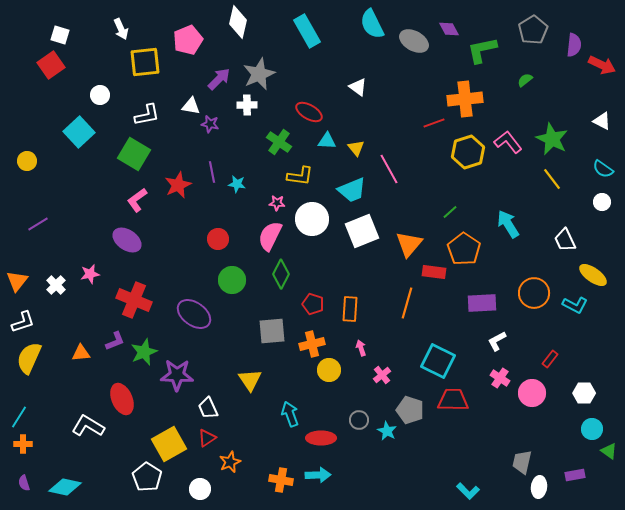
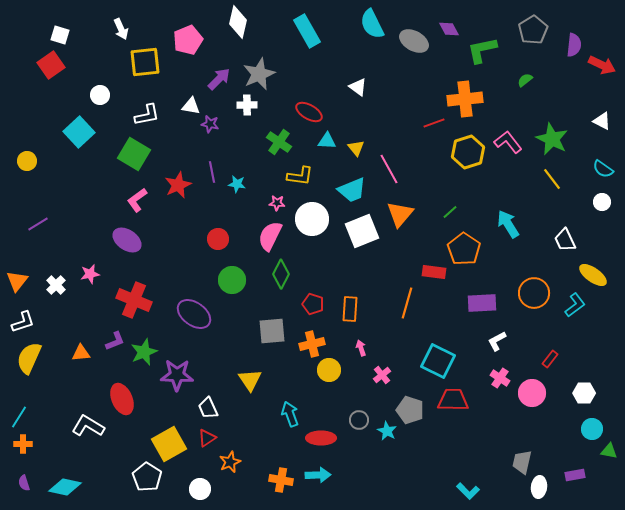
orange triangle at (409, 244): moved 9 px left, 30 px up
cyan L-shape at (575, 305): rotated 65 degrees counterclockwise
green triangle at (609, 451): rotated 24 degrees counterclockwise
